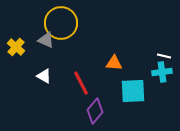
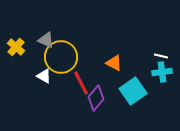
yellow circle: moved 34 px down
white line: moved 3 px left
orange triangle: rotated 24 degrees clockwise
cyan square: rotated 32 degrees counterclockwise
purple diamond: moved 1 px right, 13 px up
